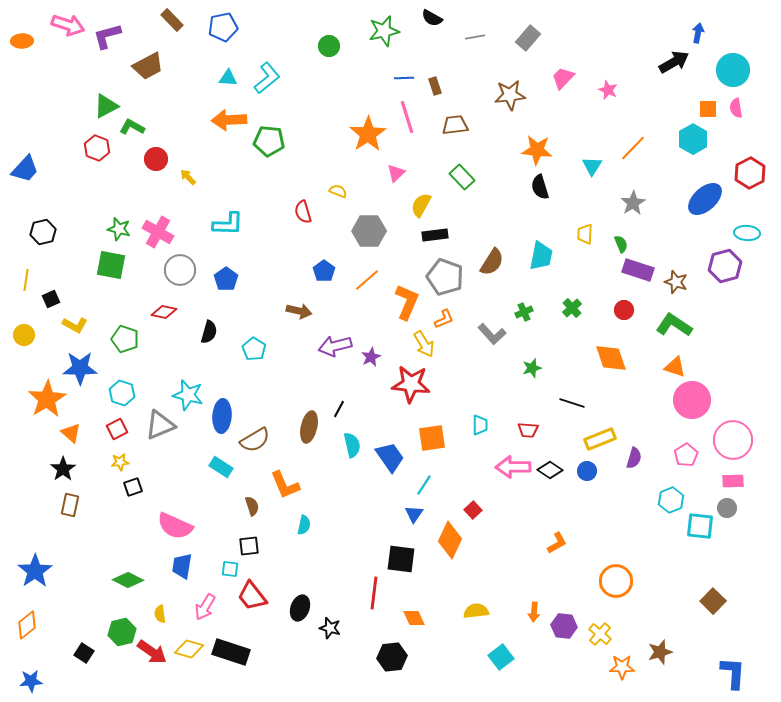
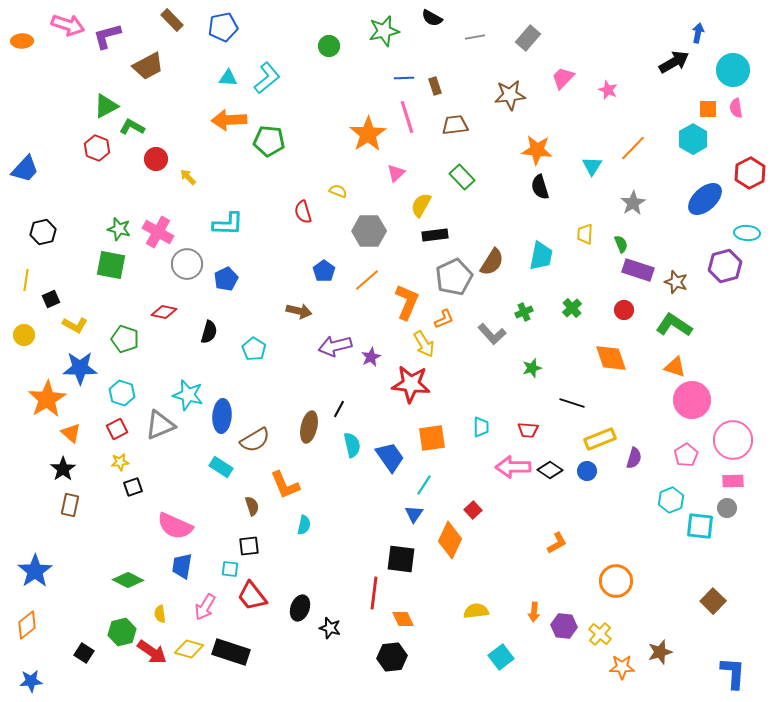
gray circle at (180, 270): moved 7 px right, 6 px up
gray pentagon at (445, 277): moved 9 px right; rotated 27 degrees clockwise
blue pentagon at (226, 279): rotated 10 degrees clockwise
cyan trapezoid at (480, 425): moved 1 px right, 2 px down
orange diamond at (414, 618): moved 11 px left, 1 px down
